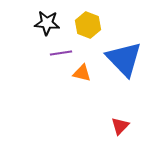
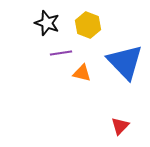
black star: rotated 15 degrees clockwise
blue triangle: moved 1 px right, 3 px down
